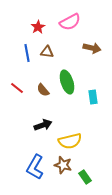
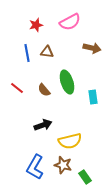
red star: moved 2 px left, 2 px up; rotated 16 degrees clockwise
brown semicircle: moved 1 px right
